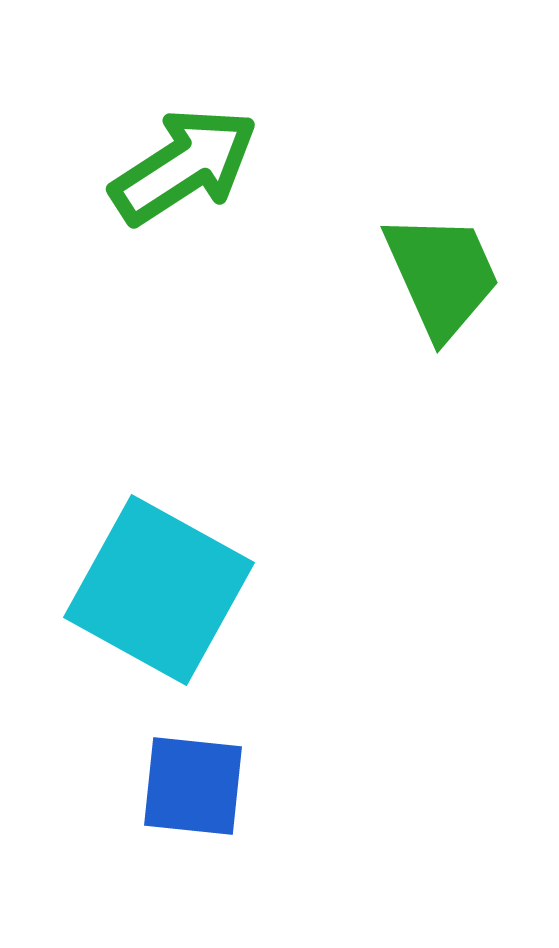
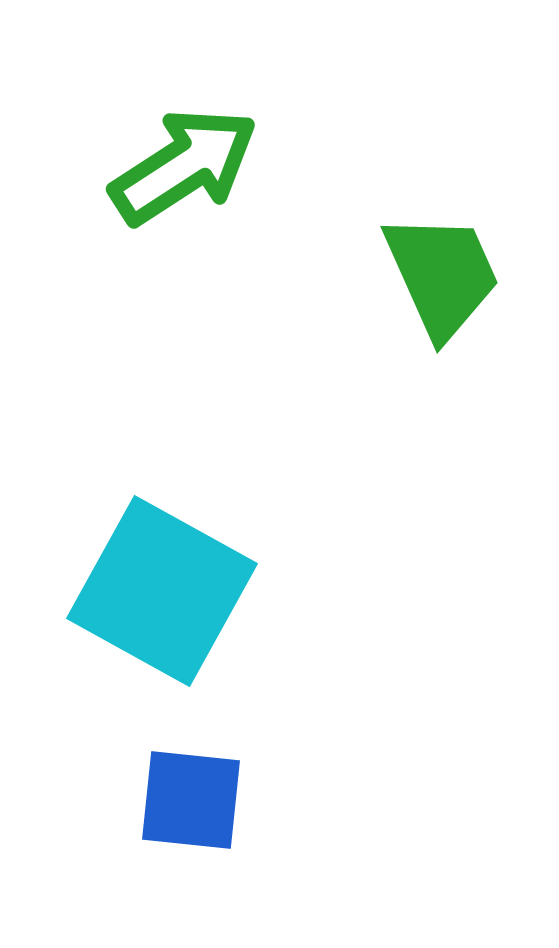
cyan square: moved 3 px right, 1 px down
blue square: moved 2 px left, 14 px down
